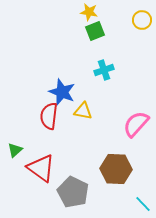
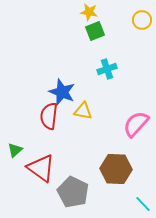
cyan cross: moved 3 px right, 1 px up
